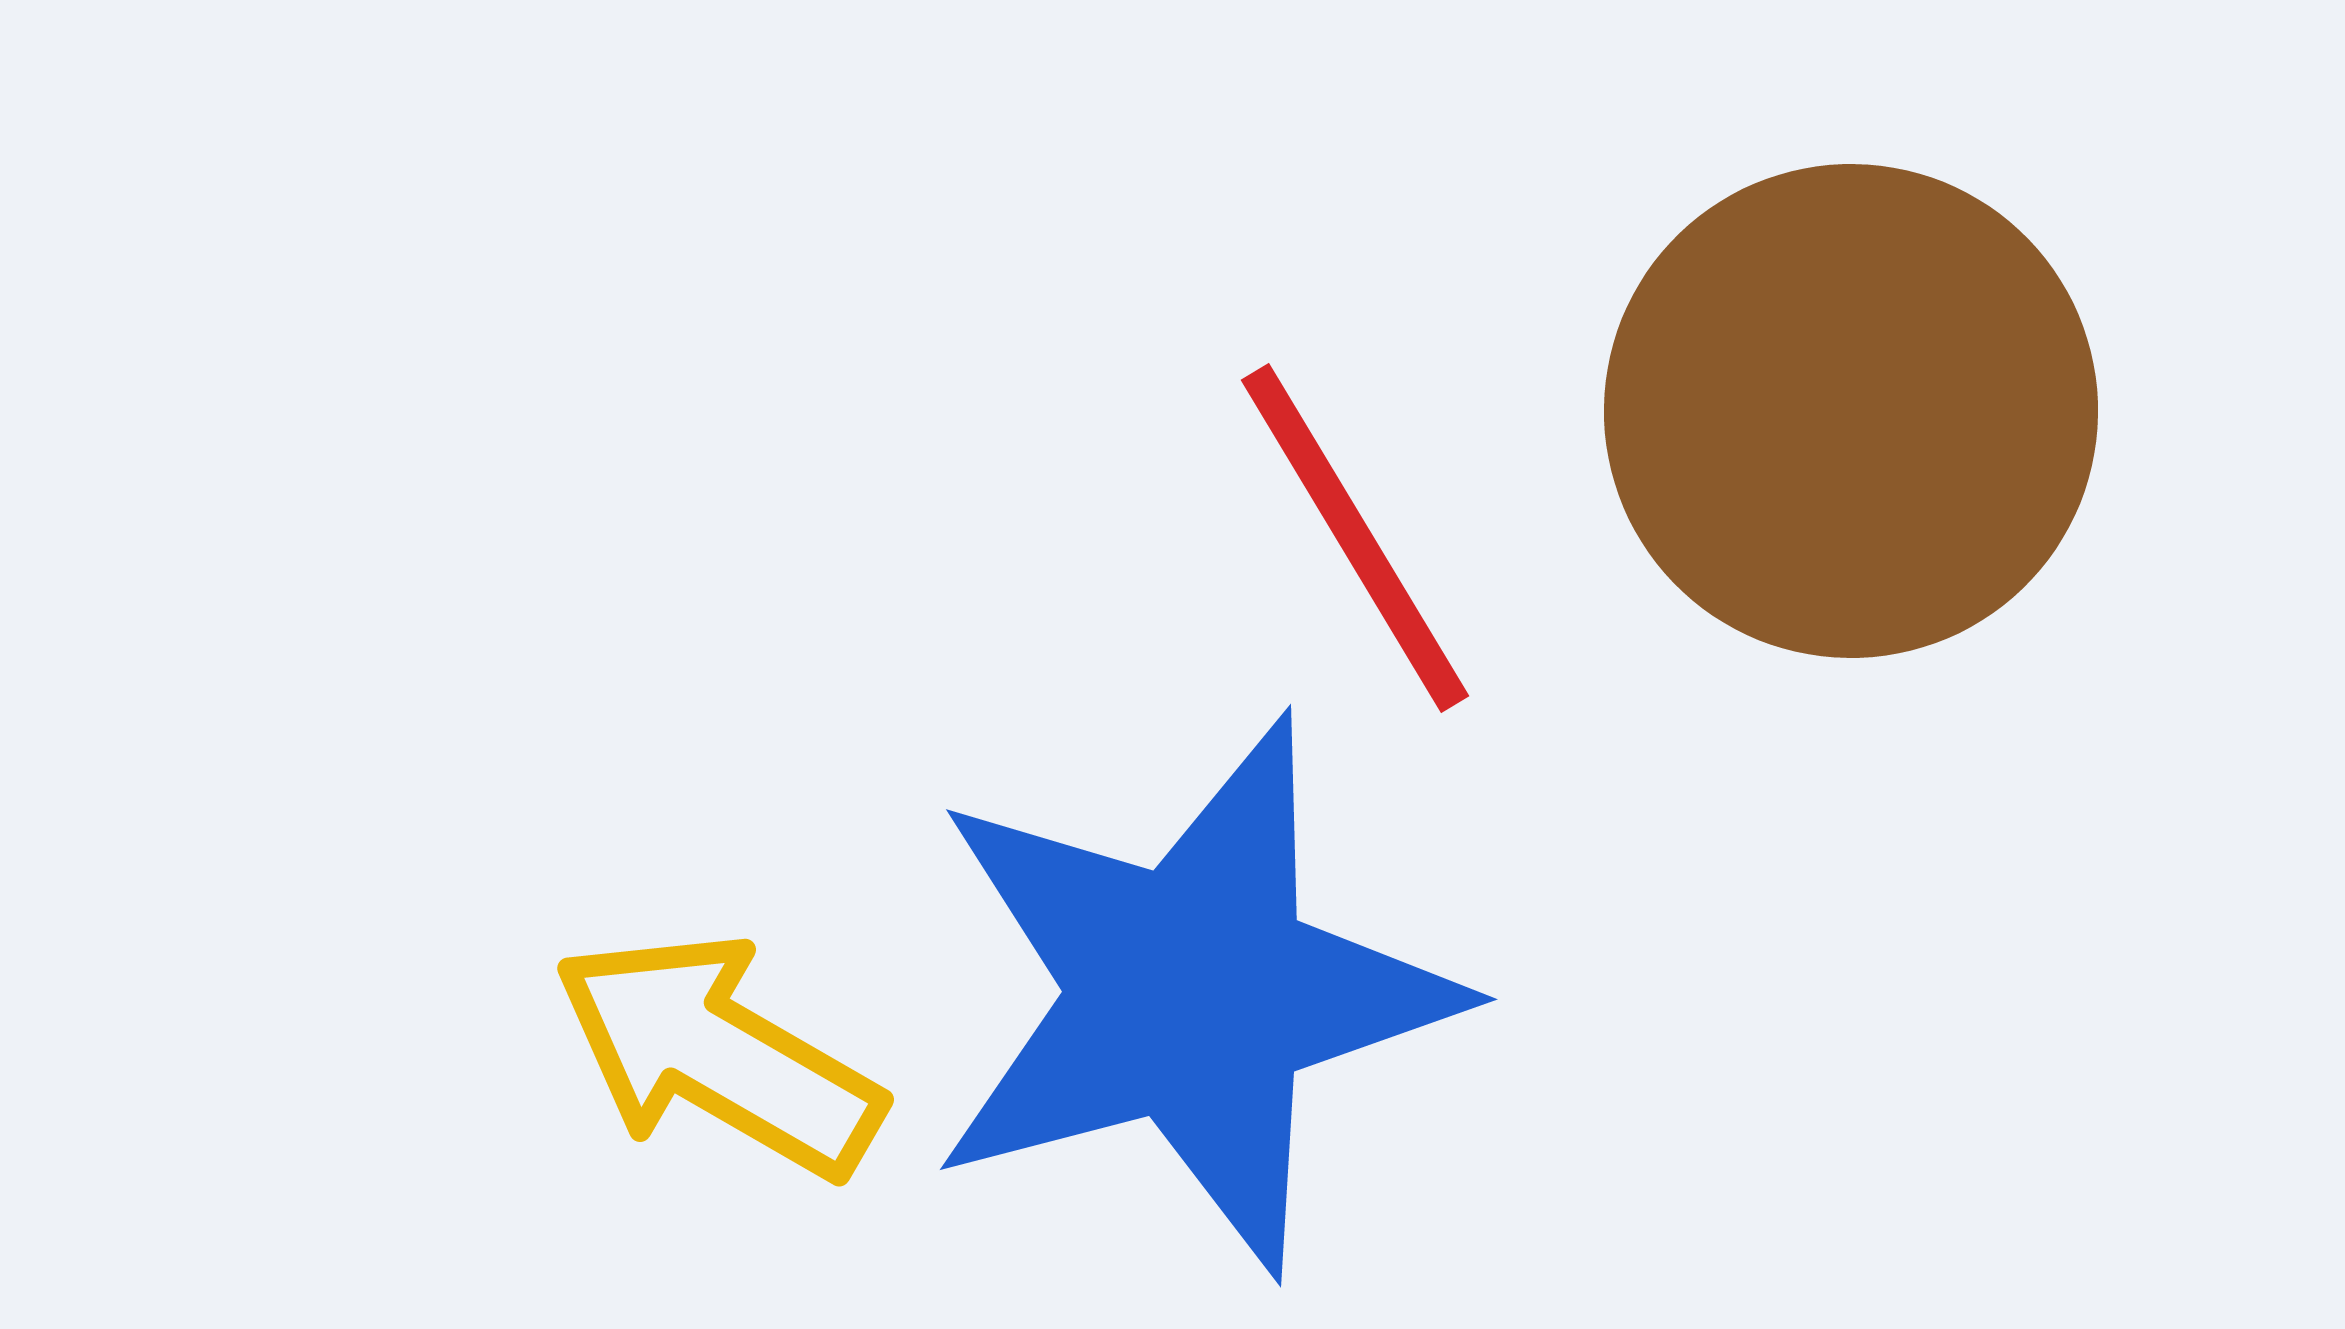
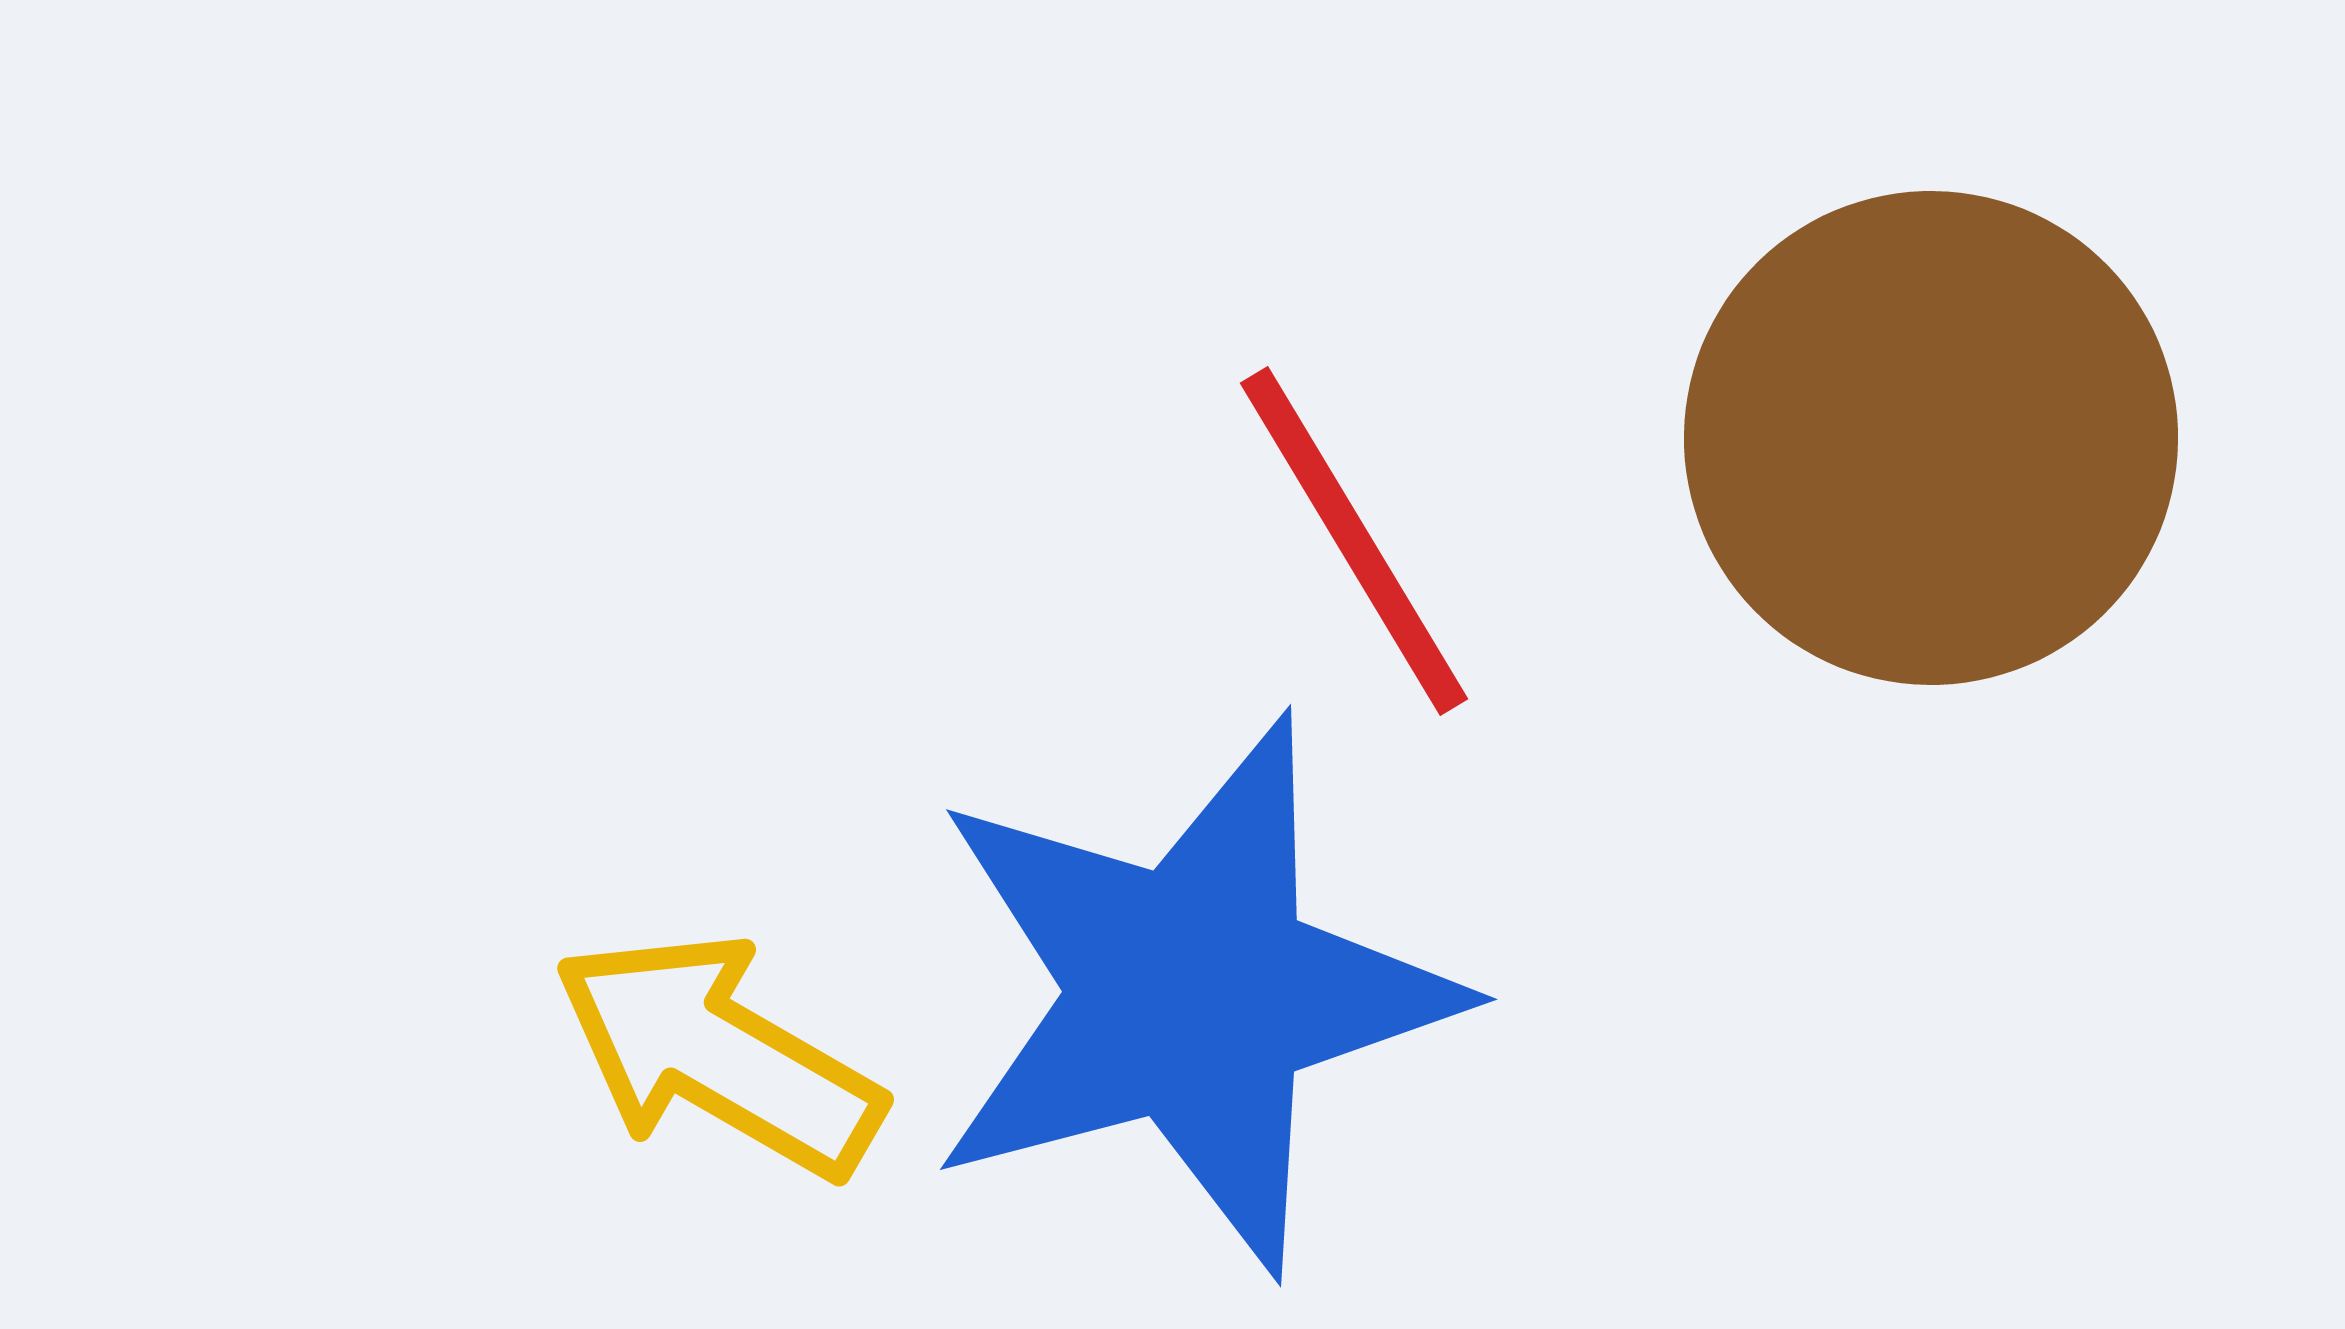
brown circle: moved 80 px right, 27 px down
red line: moved 1 px left, 3 px down
